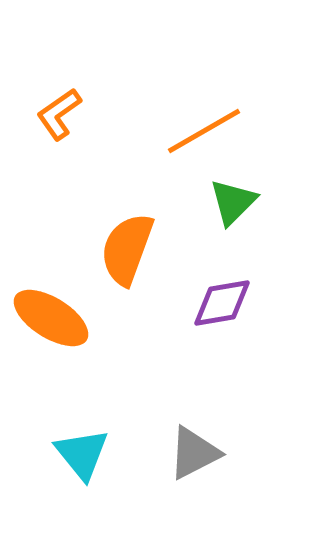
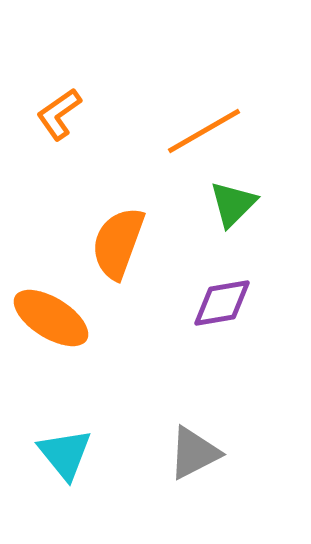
green triangle: moved 2 px down
orange semicircle: moved 9 px left, 6 px up
cyan triangle: moved 17 px left
